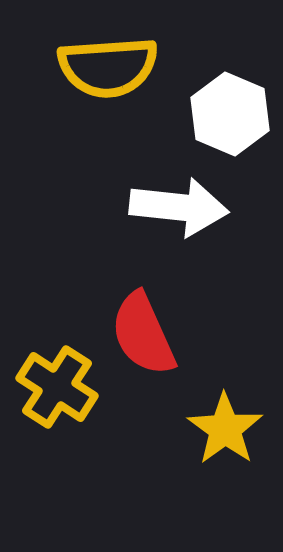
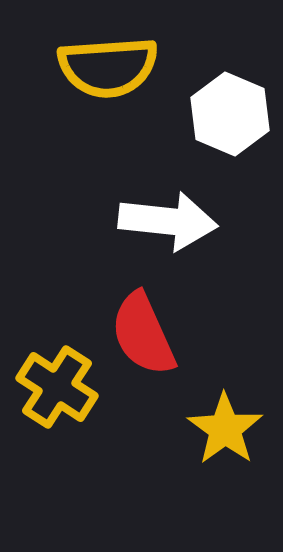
white arrow: moved 11 px left, 14 px down
